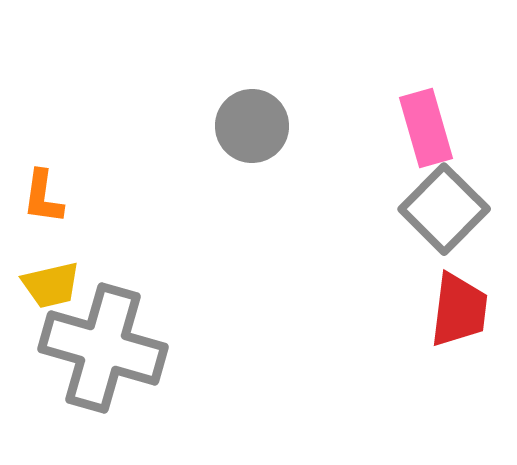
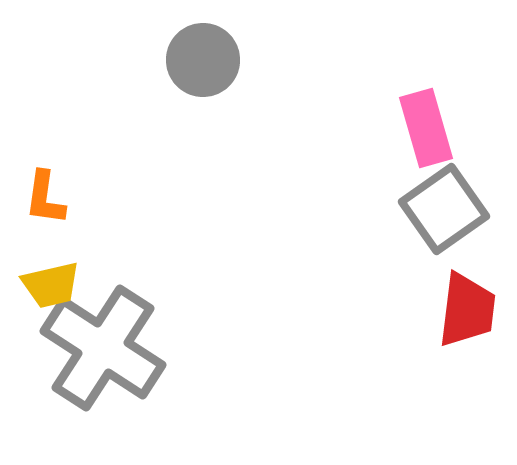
gray circle: moved 49 px left, 66 px up
orange L-shape: moved 2 px right, 1 px down
gray square: rotated 10 degrees clockwise
red trapezoid: moved 8 px right
gray cross: rotated 17 degrees clockwise
